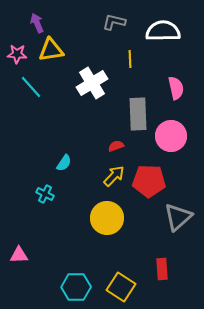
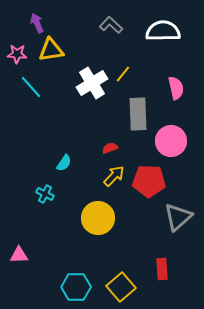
gray L-shape: moved 3 px left, 3 px down; rotated 30 degrees clockwise
yellow line: moved 7 px left, 15 px down; rotated 42 degrees clockwise
pink circle: moved 5 px down
red semicircle: moved 6 px left, 2 px down
yellow circle: moved 9 px left
yellow square: rotated 16 degrees clockwise
